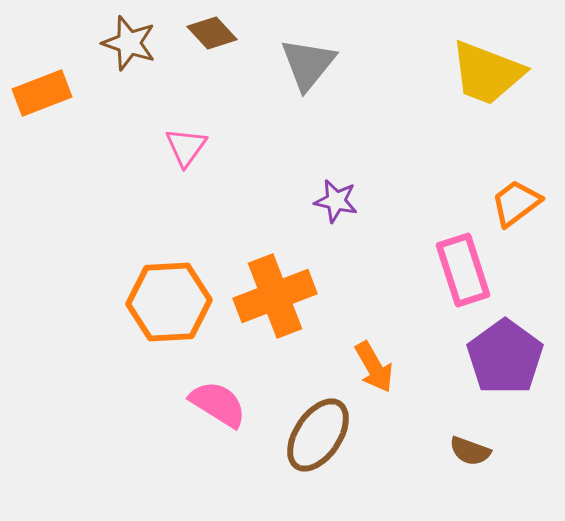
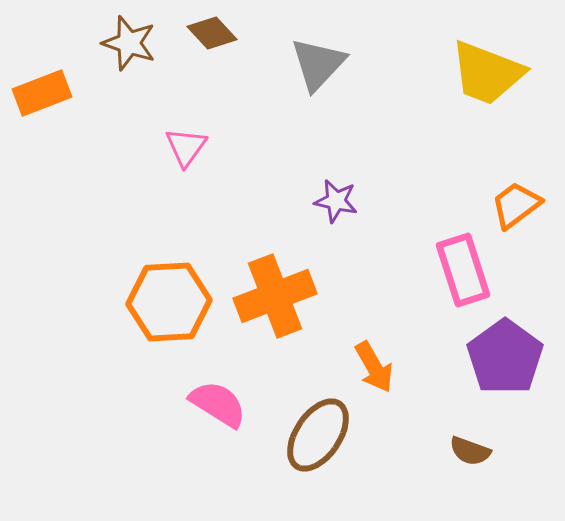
gray triangle: moved 10 px right; rotated 4 degrees clockwise
orange trapezoid: moved 2 px down
